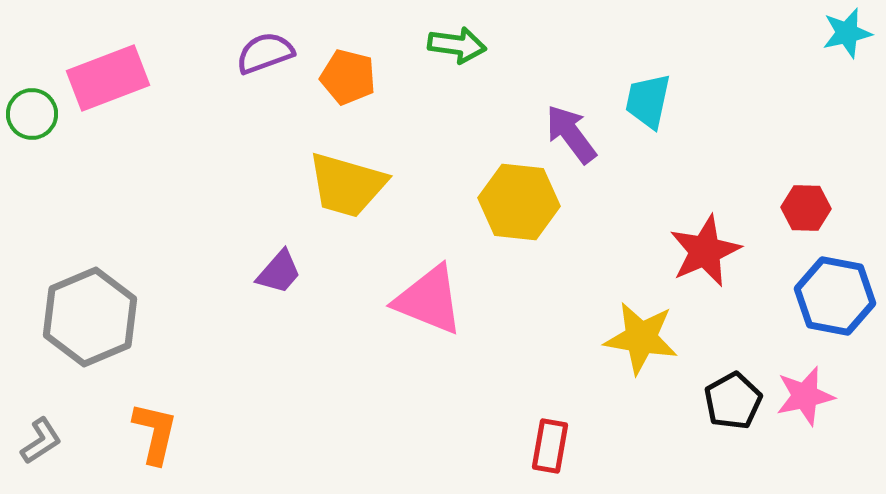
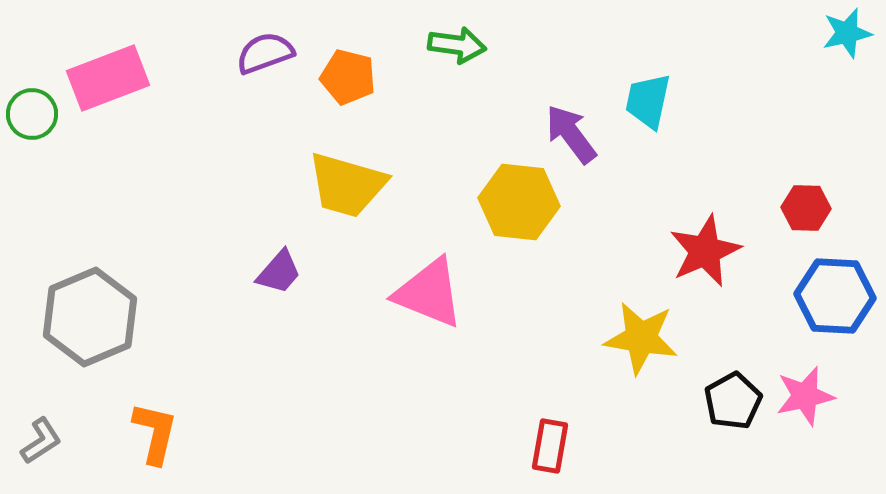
blue hexagon: rotated 8 degrees counterclockwise
pink triangle: moved 7 px up
